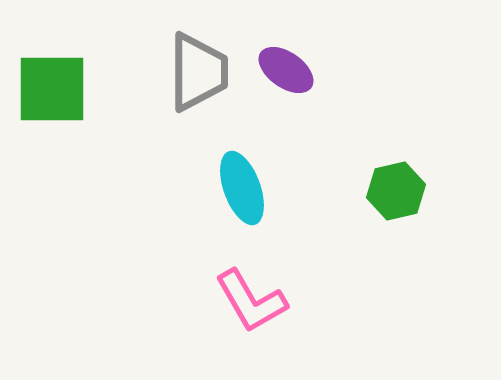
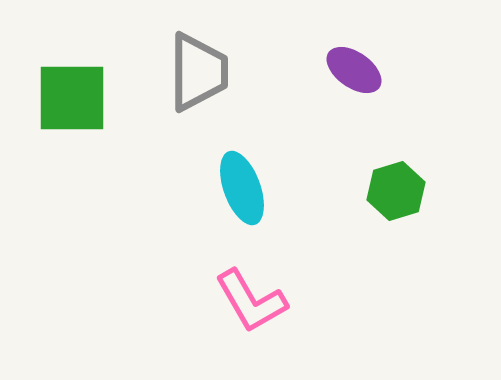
purple ellipse: moved 68 px right
green square: moved 20 px right, 9 px down
green hexagon: rotated 4 degrees counterclockwise
